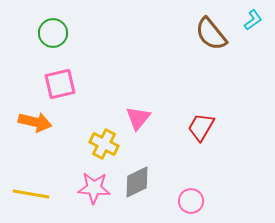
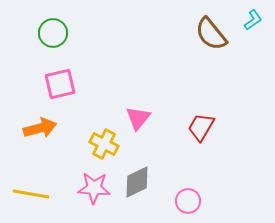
orange arrow: moved 5 px right, 6 px down; rotated 28 degrees counterclockwise
pink circle: moved 3 px left
